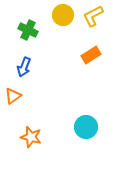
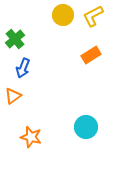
green cross: moved 13 px left, 9 px down; rotated 24 degrees clockwise
blue arrow: moved 1 px left, 1 px down
